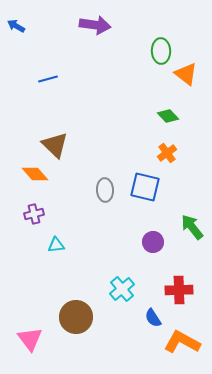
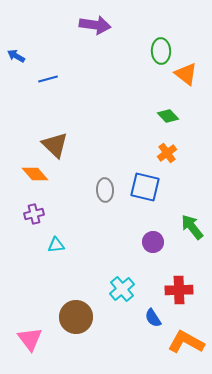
blue arrow: moved 30 px down
orange L-shape: moved 4 px right
